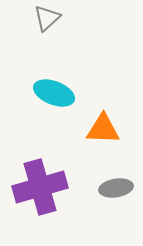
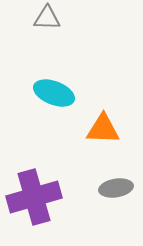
gray triangle: rotated 44 degrees clockwise
purple cross: moved 6 px left, 10 px down
